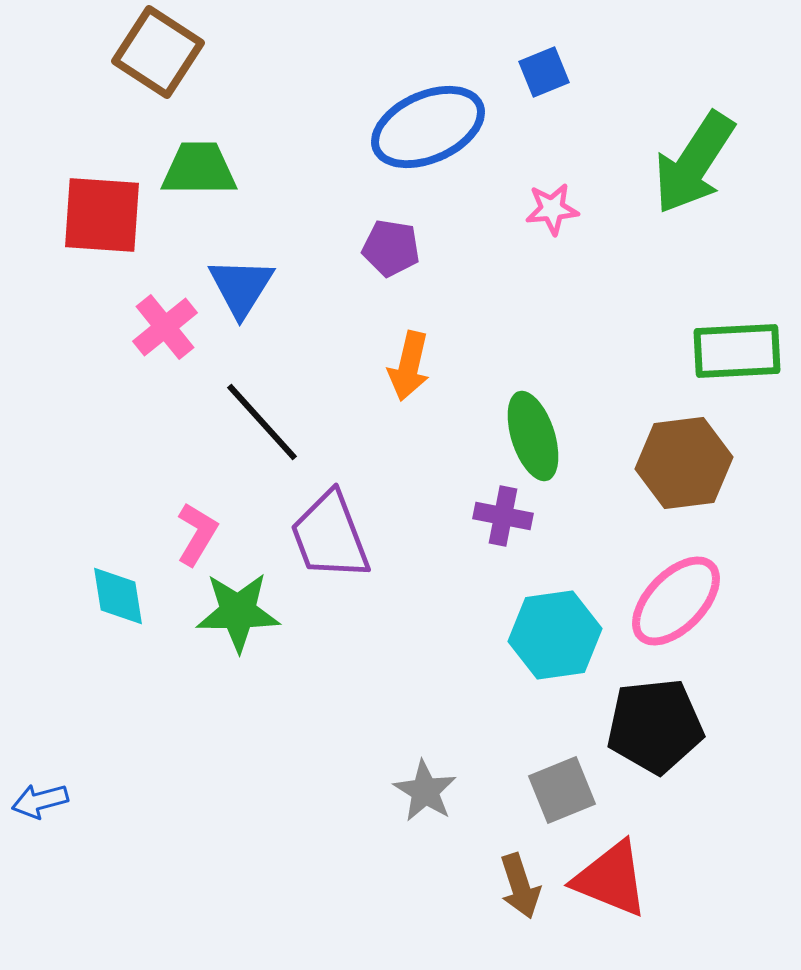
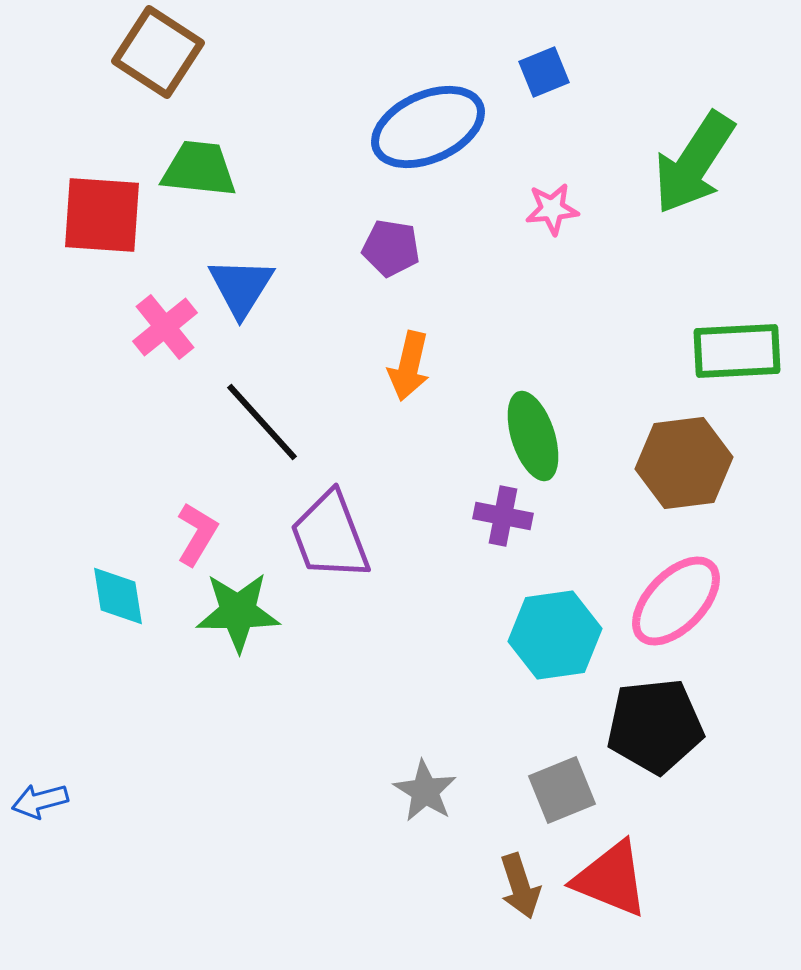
green trapezoid: rotated 6 degrees clockwise
